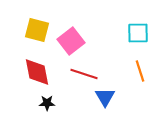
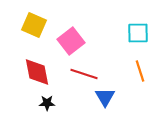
yellow square: moved 3 px left, 5 px up; rotated 10 degrees clockwise
